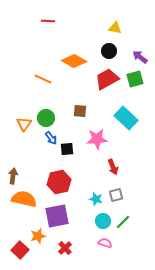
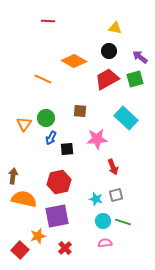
blue arrow: rotated 64 degrees clockwise
green line: rotated 63 degrees clockwise
pink semicircle: rotated 24 degrees counterclockwise
